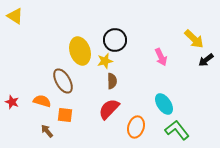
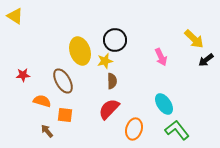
red star: moved 11 px right, 27 px up; rotated 24 degrees counterclockwise
orange ellipse: moved 2 px left, 2 px down
